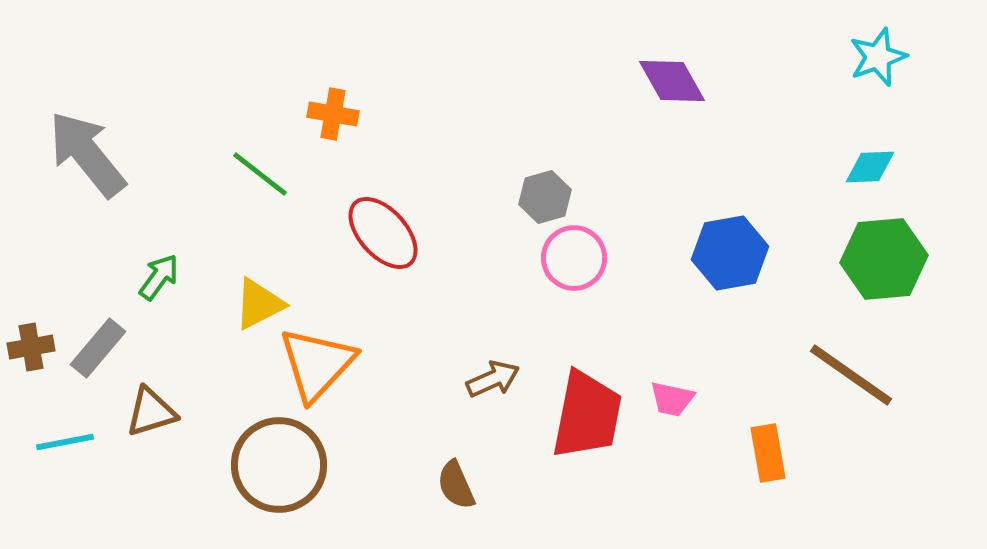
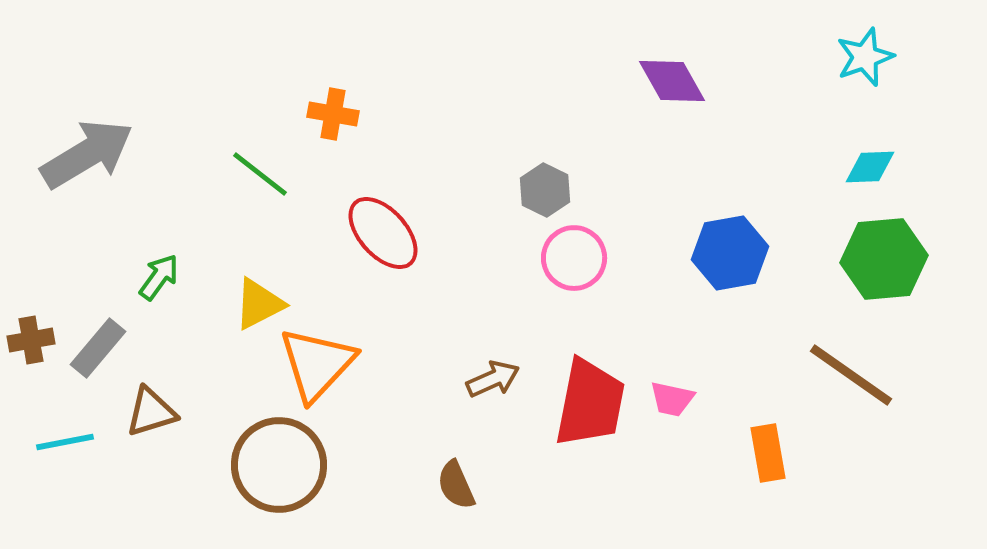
cyan star: moved 13 px left
gray arrow: rotated 98 degrees clockwise
gray hexagon: moved 7 px up; rotated 18 degrees counterclockwise
brown cross: moved 7 px up
red trapezoid: moved 3 px right, 12 px up
